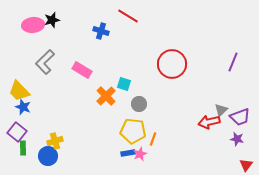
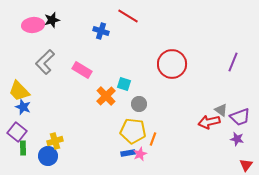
gray triangle: rotated 40 degrees counterclockwise
